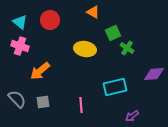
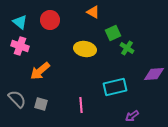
gray square: moved 2 px left, 2 px down; rotated 24 degrees clockwise
